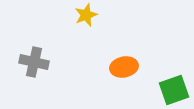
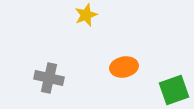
gray cross: moved 15 px right, 16 px down
